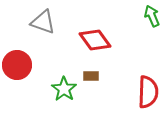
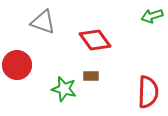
green arrow: rotated 85 degrees counterclockwise
green star: rotated 20 degrees counterclockwise
